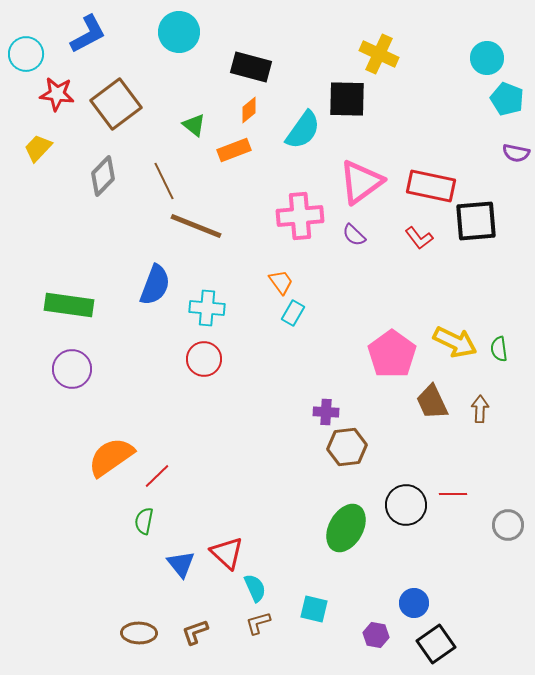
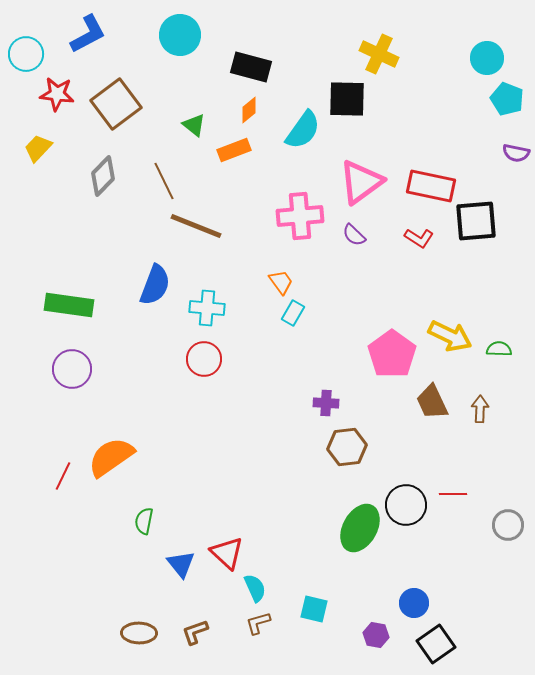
cyan circle at (179, 32): moved 1 px right, 3 px down
red L-shape at (419, 238): rotated 20 degrees counterclockwise
yellow arrow at (455, 342): moved 5 px left, 6 px up
green semicircle at (499, 349): rotated 100 degrees clockwise
purple cross at (326, 412): moved 9 px up
red line at (157, 476): moved 94 px left; rotated 20 degrees counterclockwise
green ellipse at (346, 528): moved 14 px right
